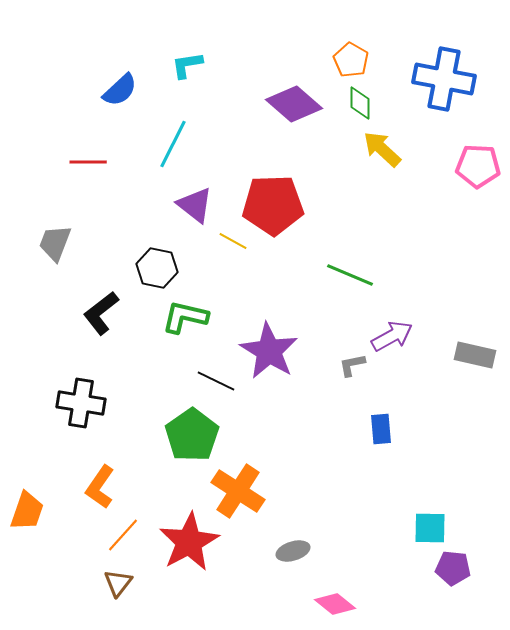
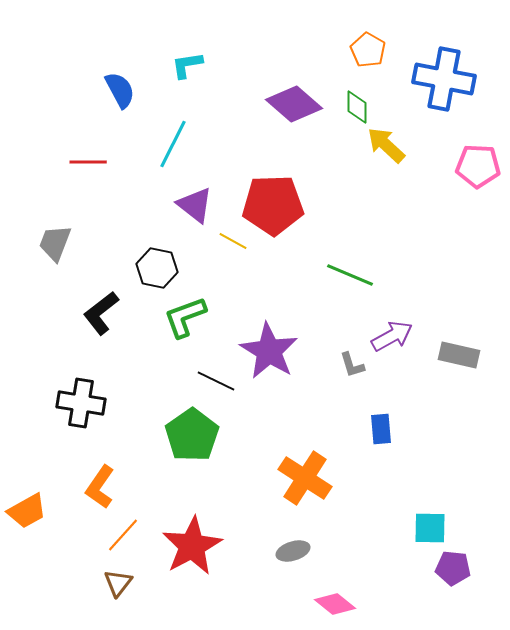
orange pentagon: moved 17 px right, 10 px up
blue semicircle: rotated 75 degrees counterclockwise
green diamond: moved 3 px left, 4 px down
yellow arrow: moved 4 px right, 4 px up
green L-shape: rotated 33 degrees counterclockwise
gray rectangle: moved 16 px left
gray L-shape: rotated 96 degrees counterclockwise
orange cross: moved 67 px right, 13 px up
orange trapezoid: rotated 42 degrees clockwise
red star: moved 3 px right, 4 px down
